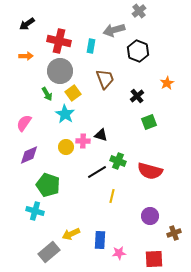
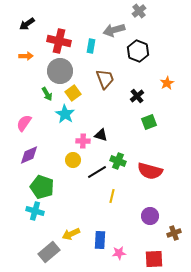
yellow circle: moved 7 px right, 13 px down
green pentagon: moved 6 px left, 2 px down
